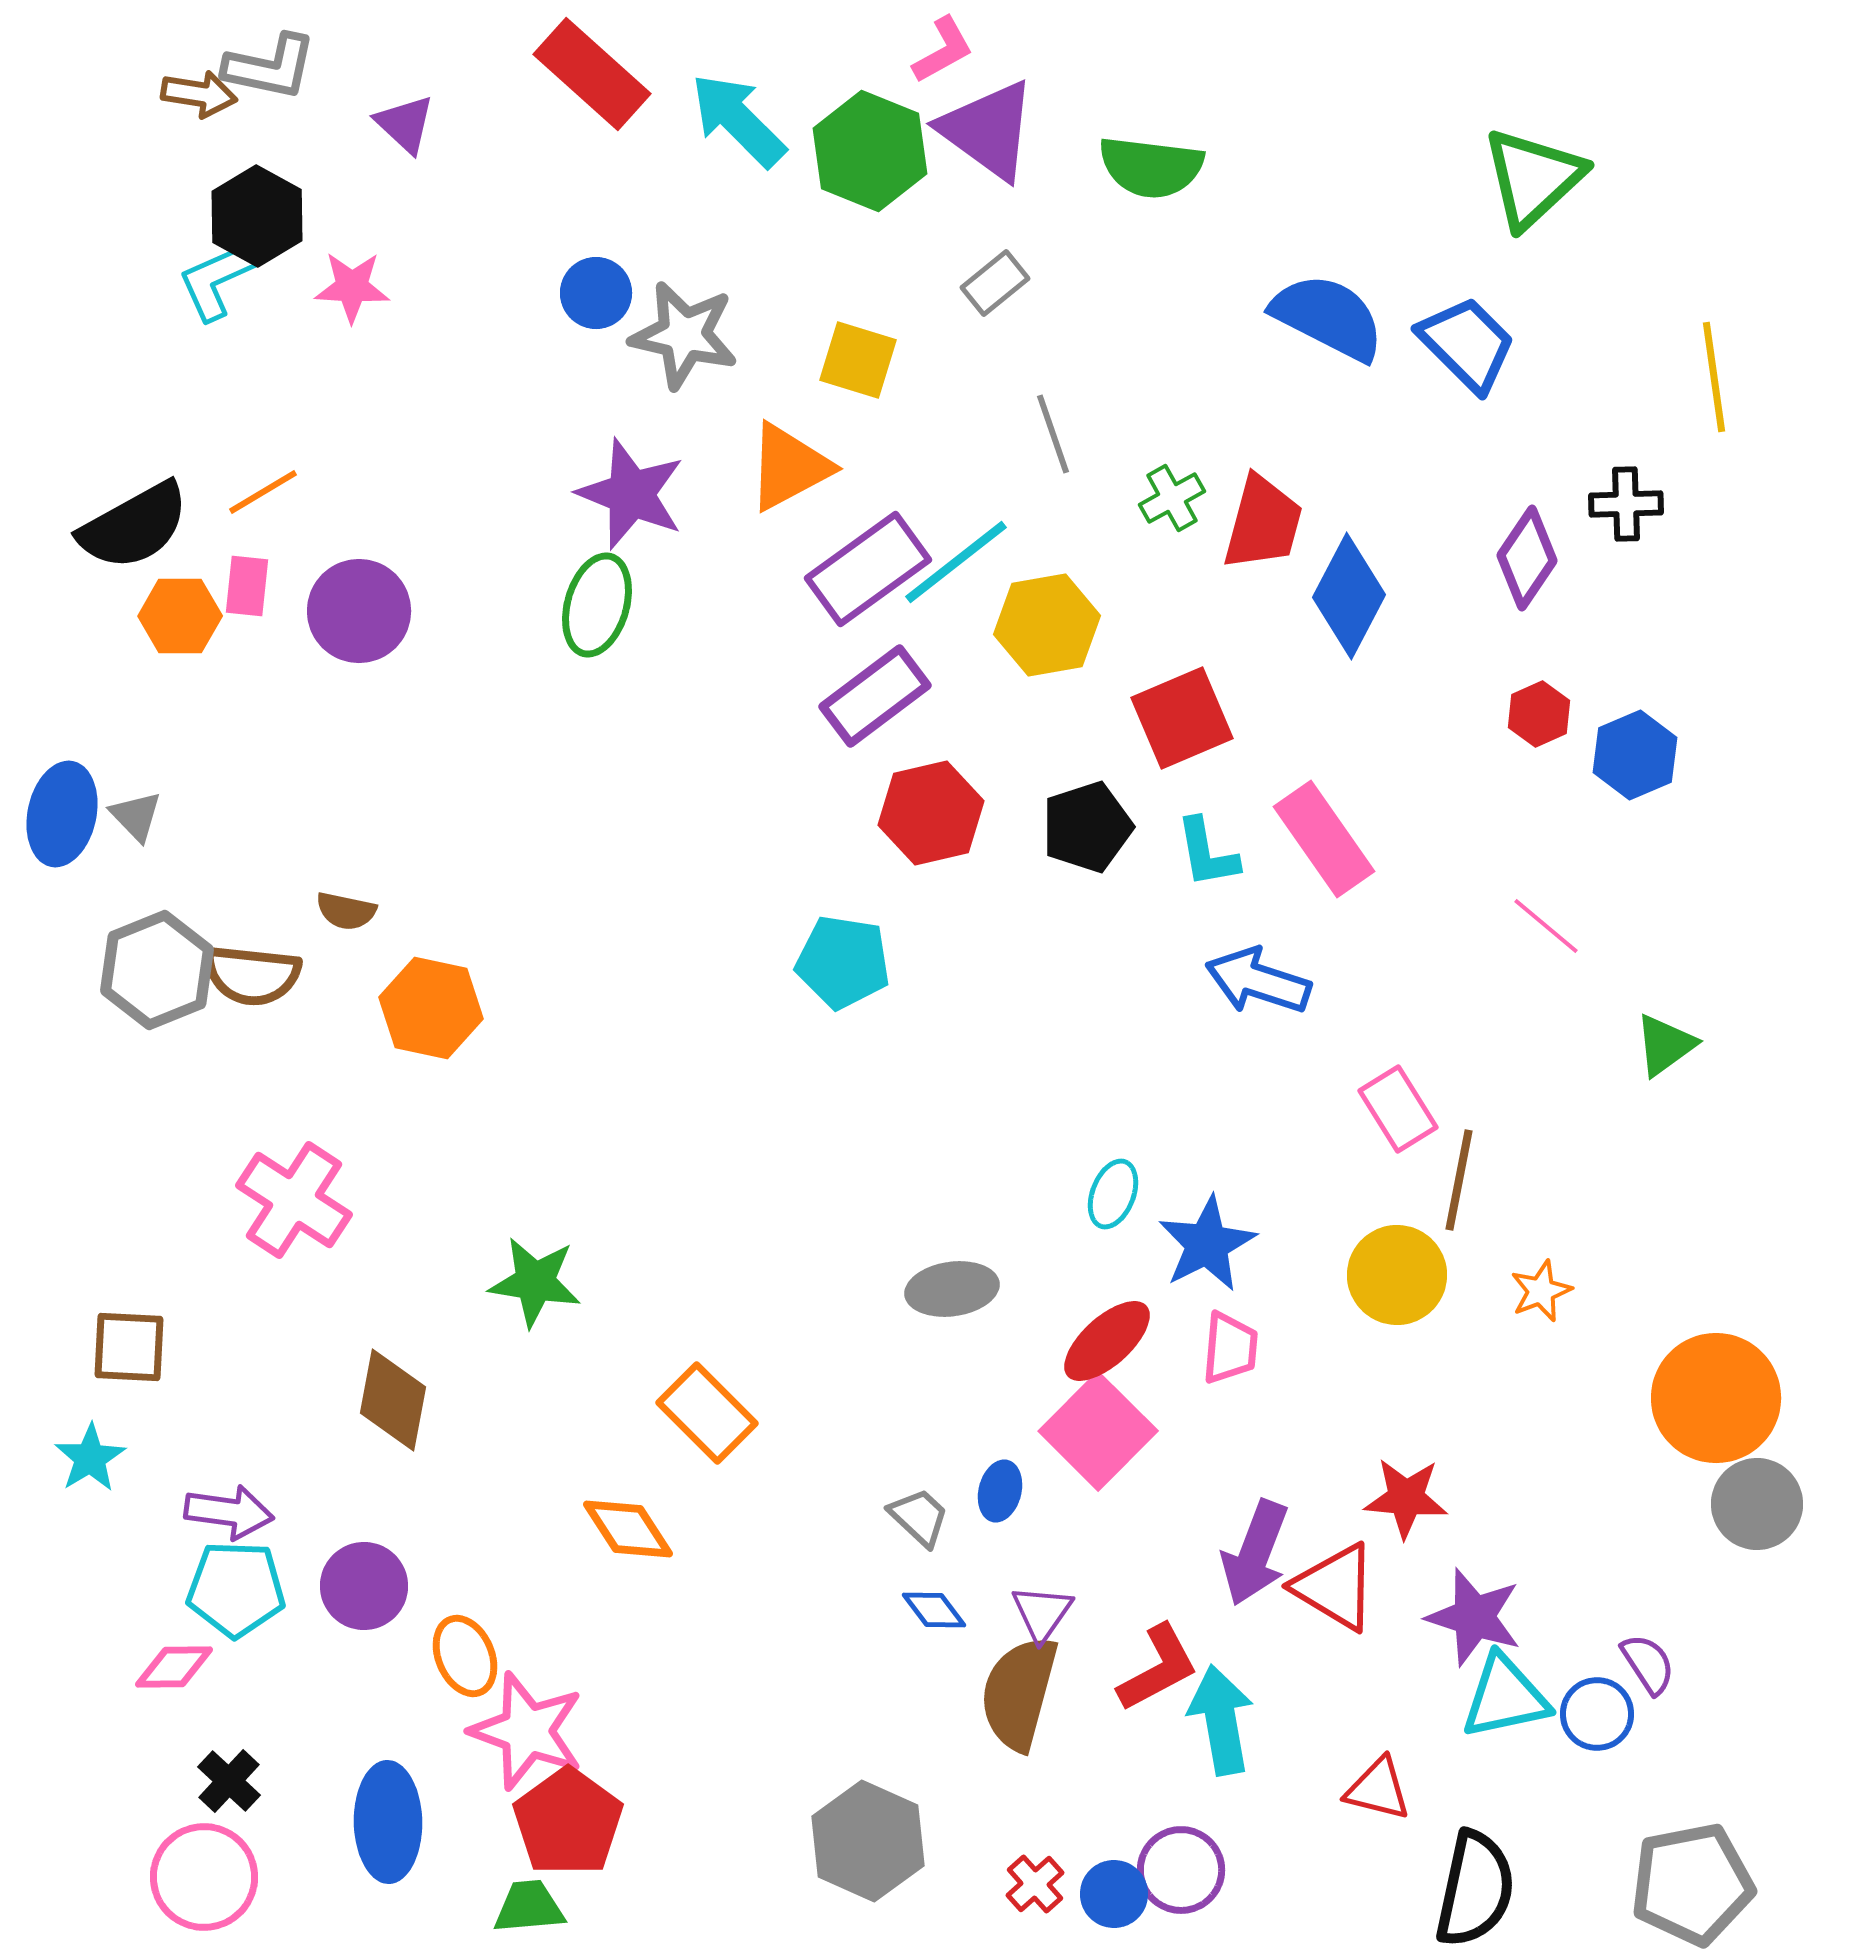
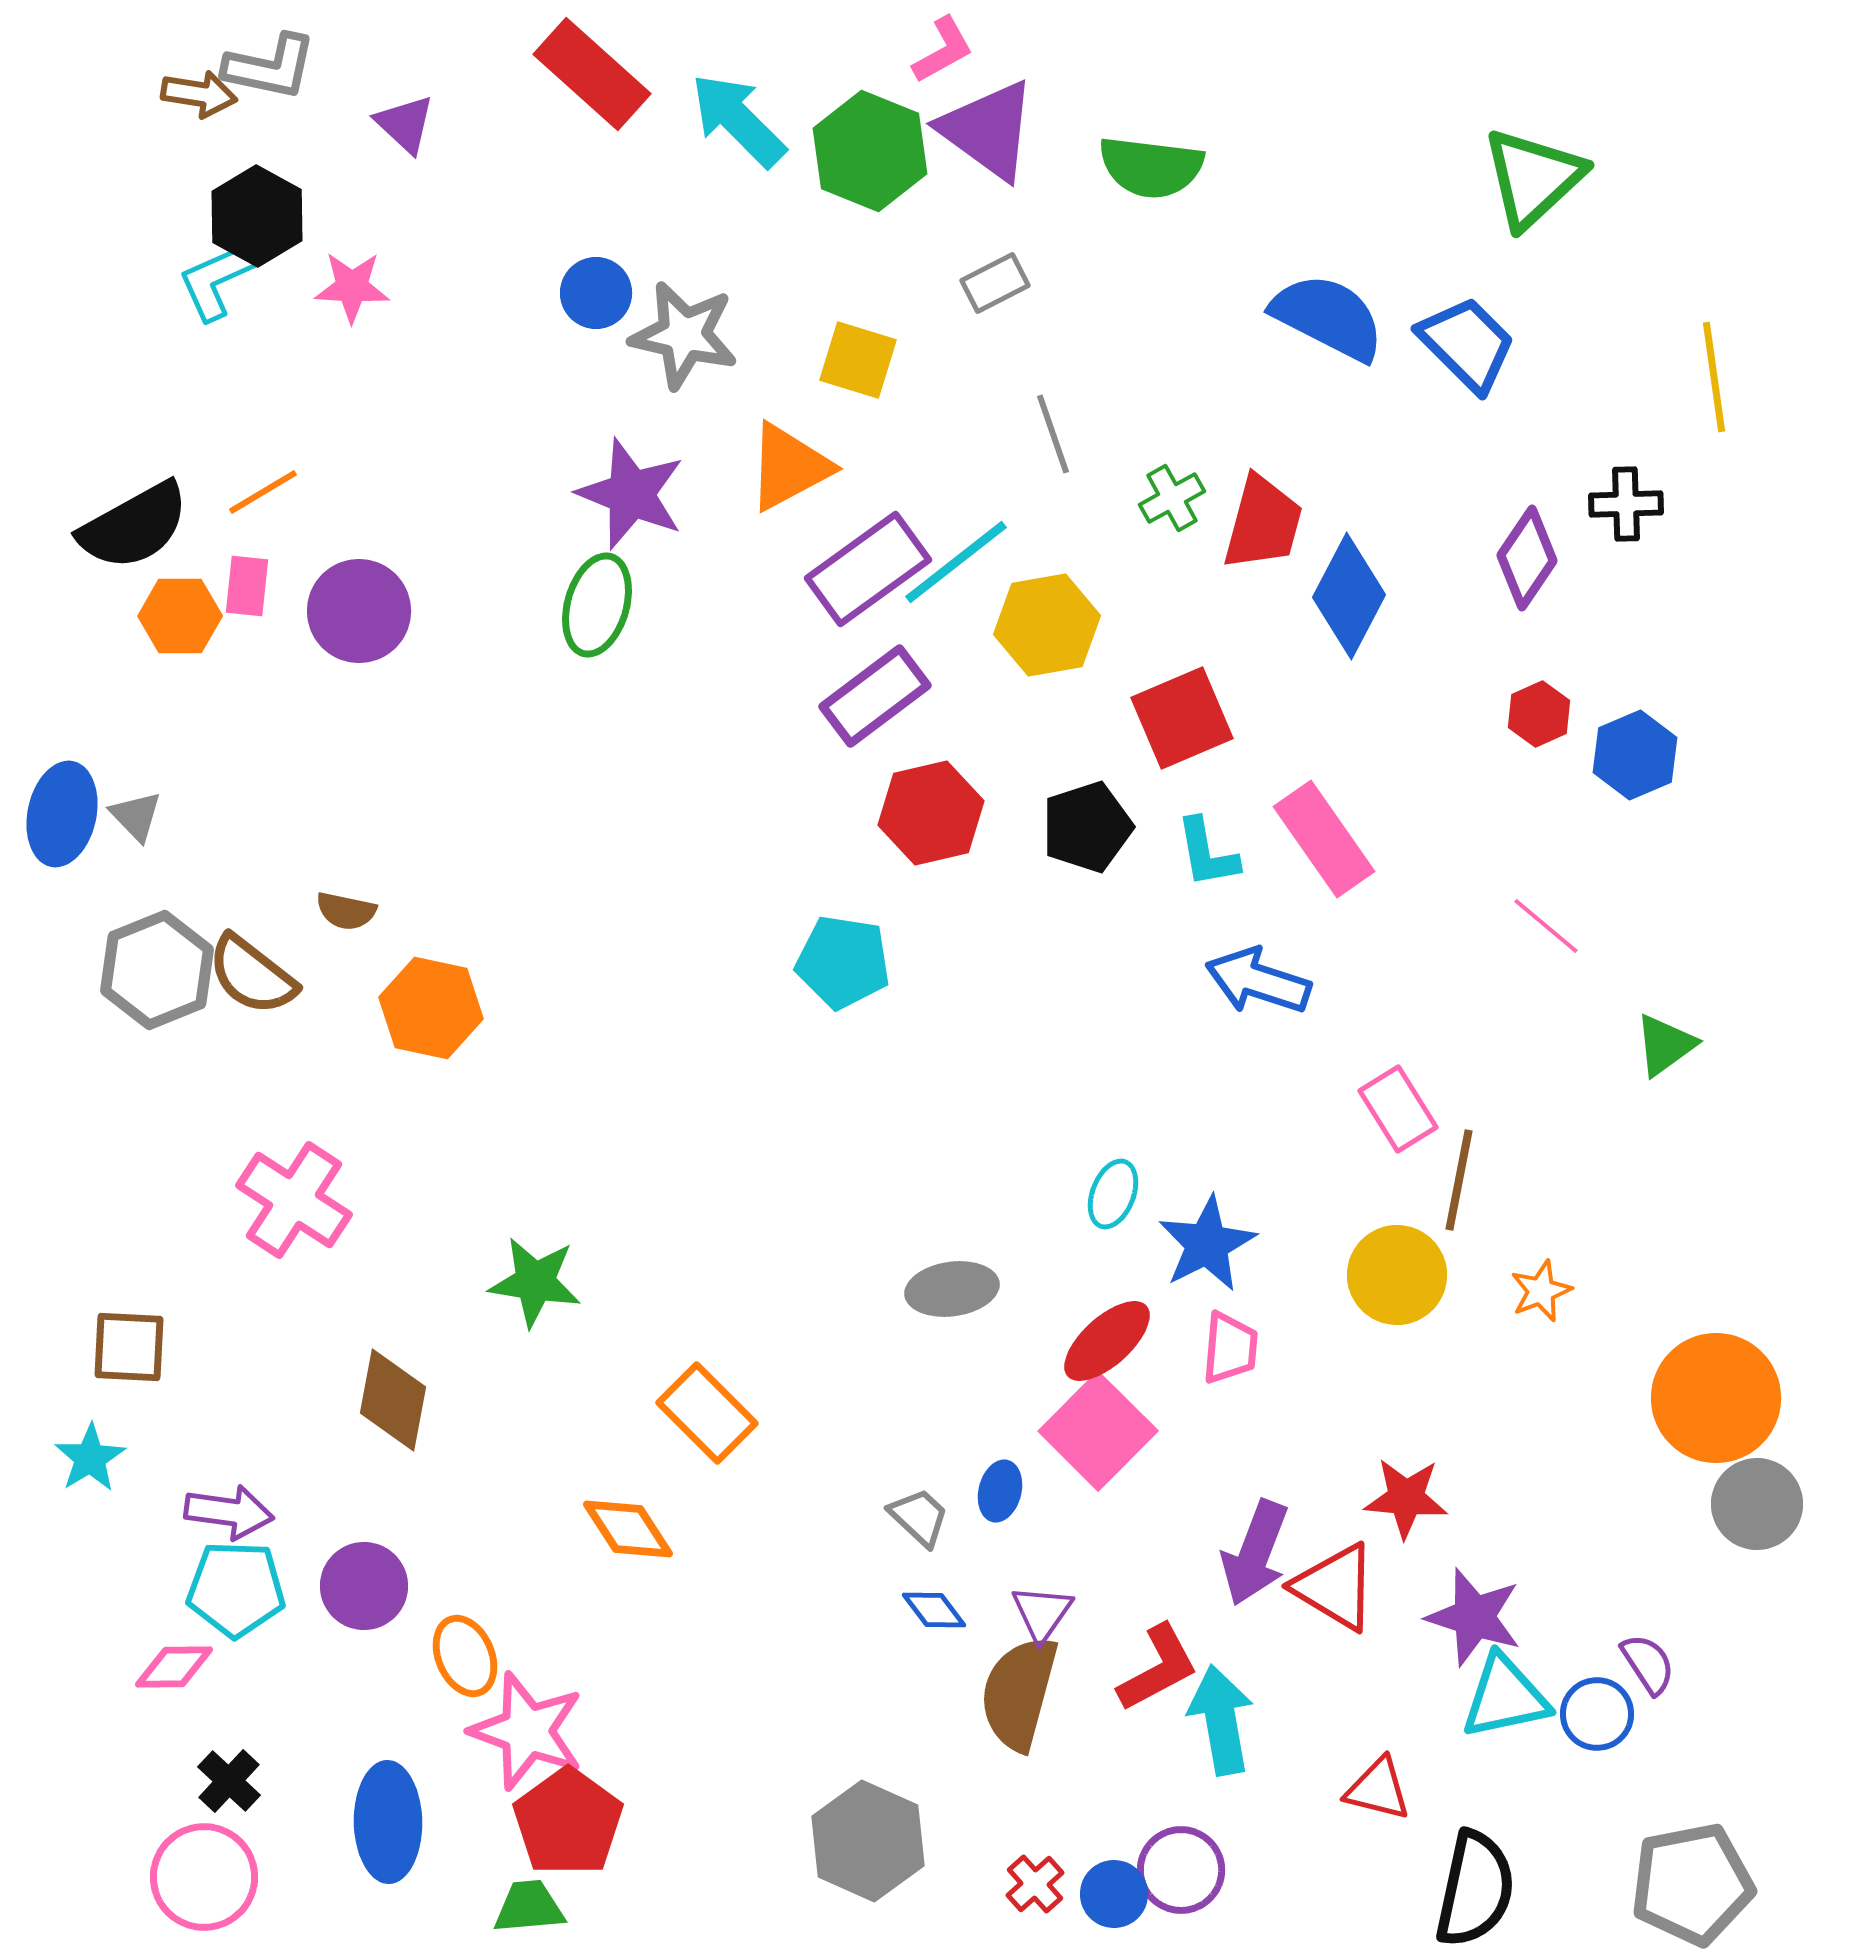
gray rectangle at (995, 283): rotated 12 degrees clockwise
brown semicircle at (252, 975): rotated 32 degrees clockwise
